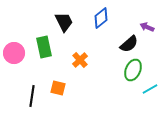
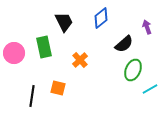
purple arrow: rotated 48 degrees clockwise
black semicircle: moved 5 px left
